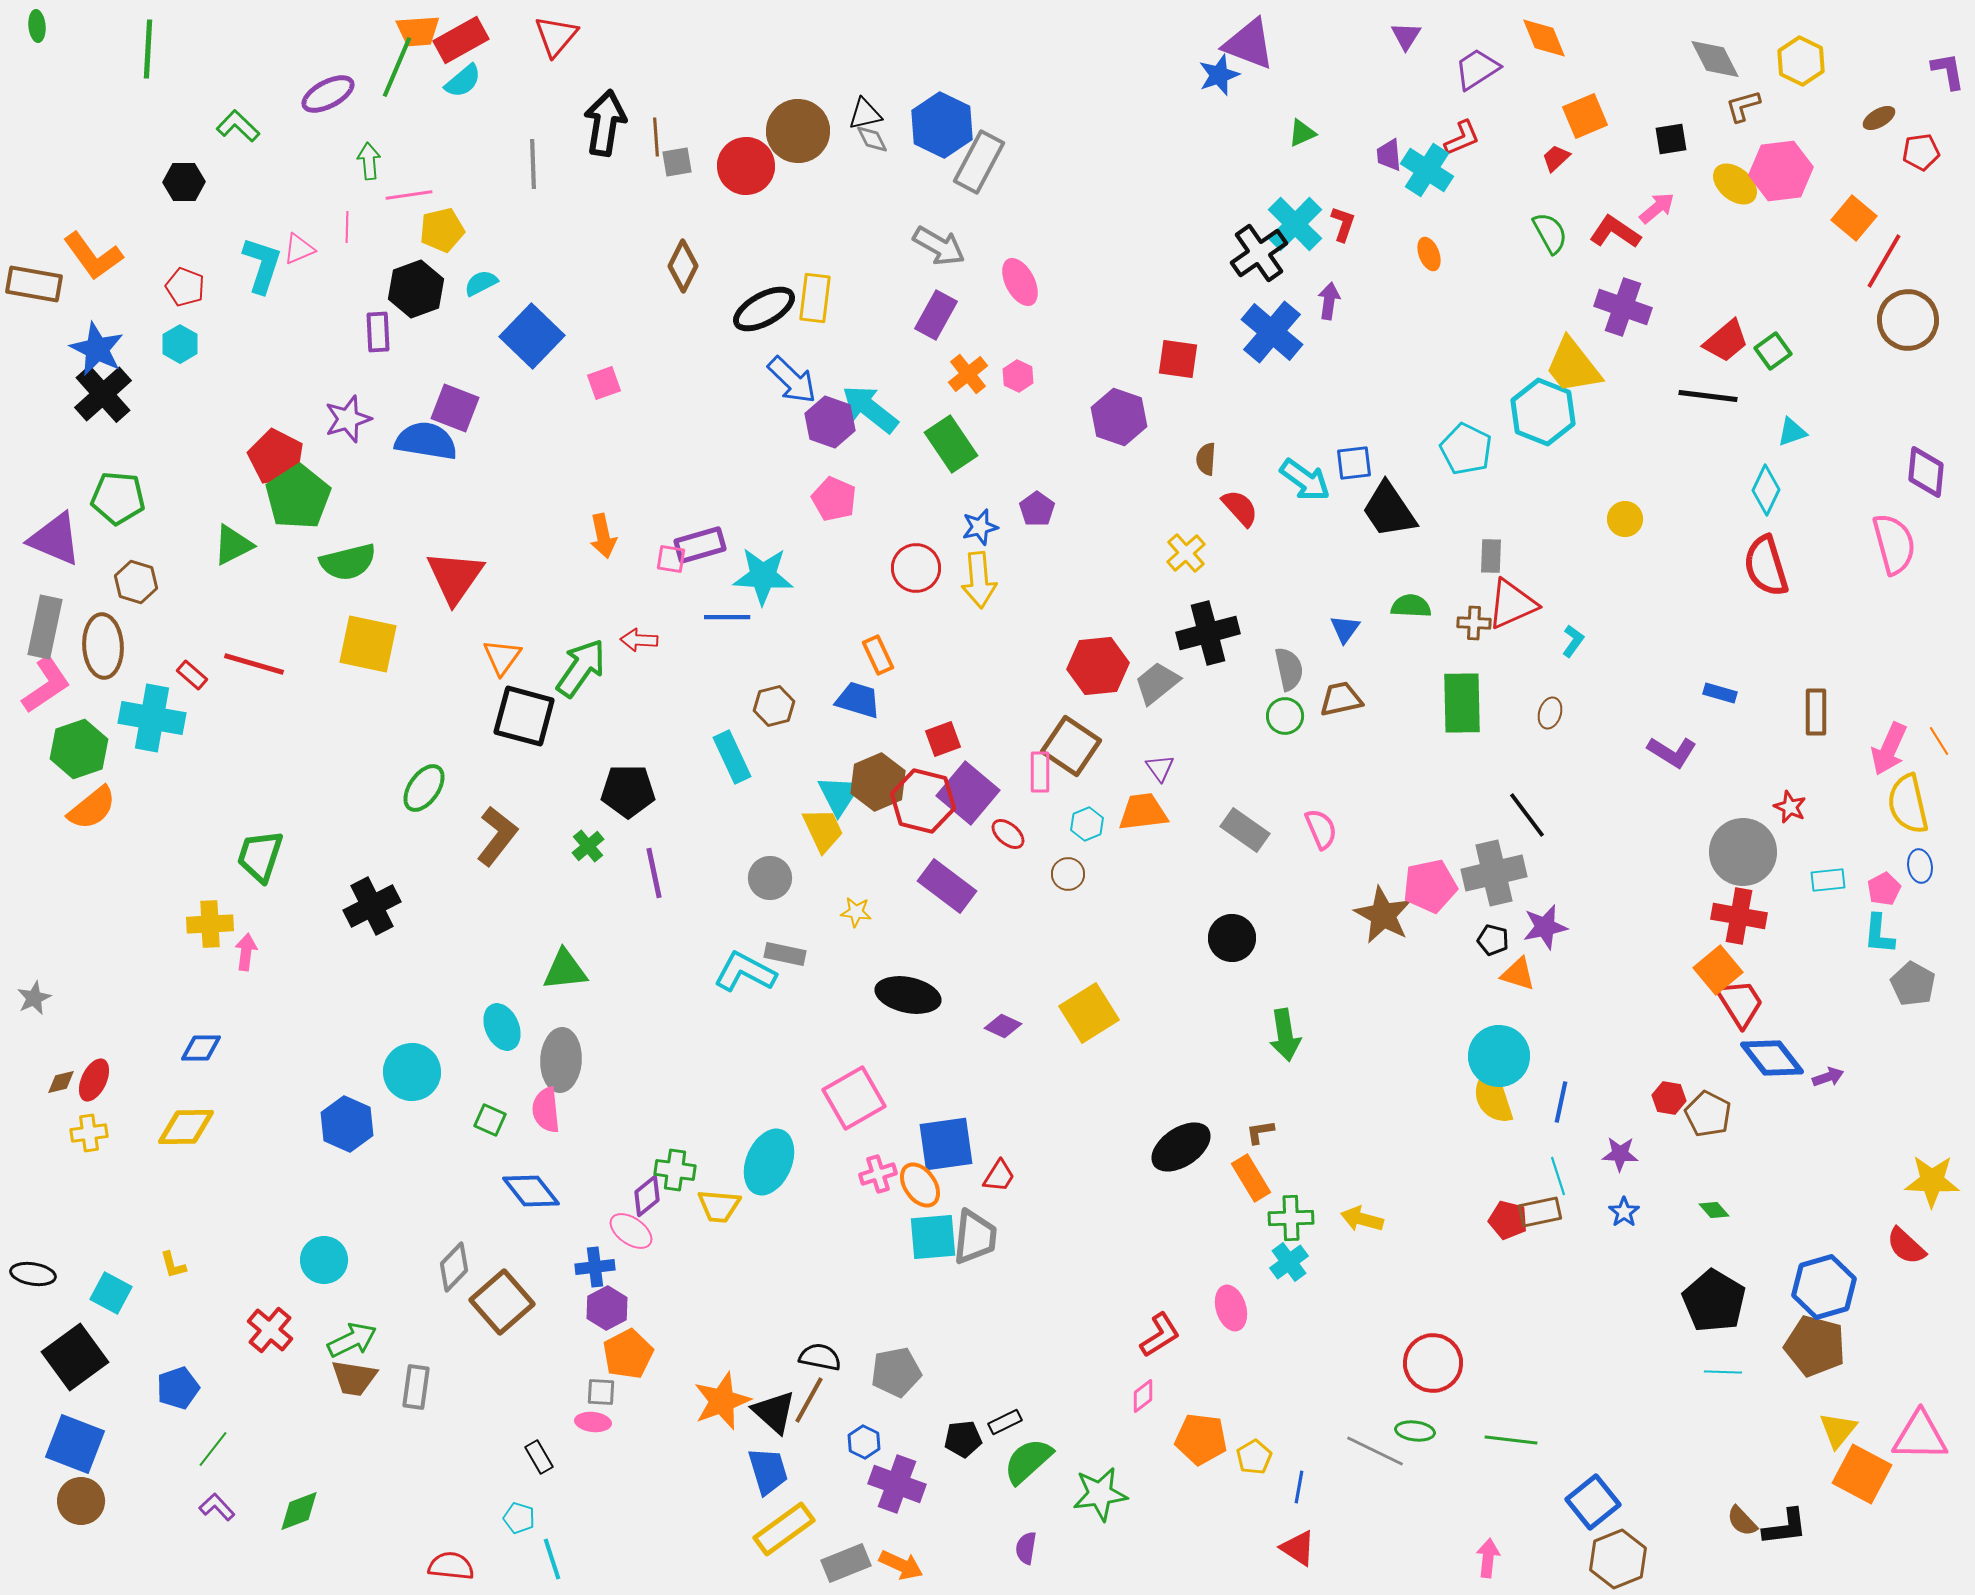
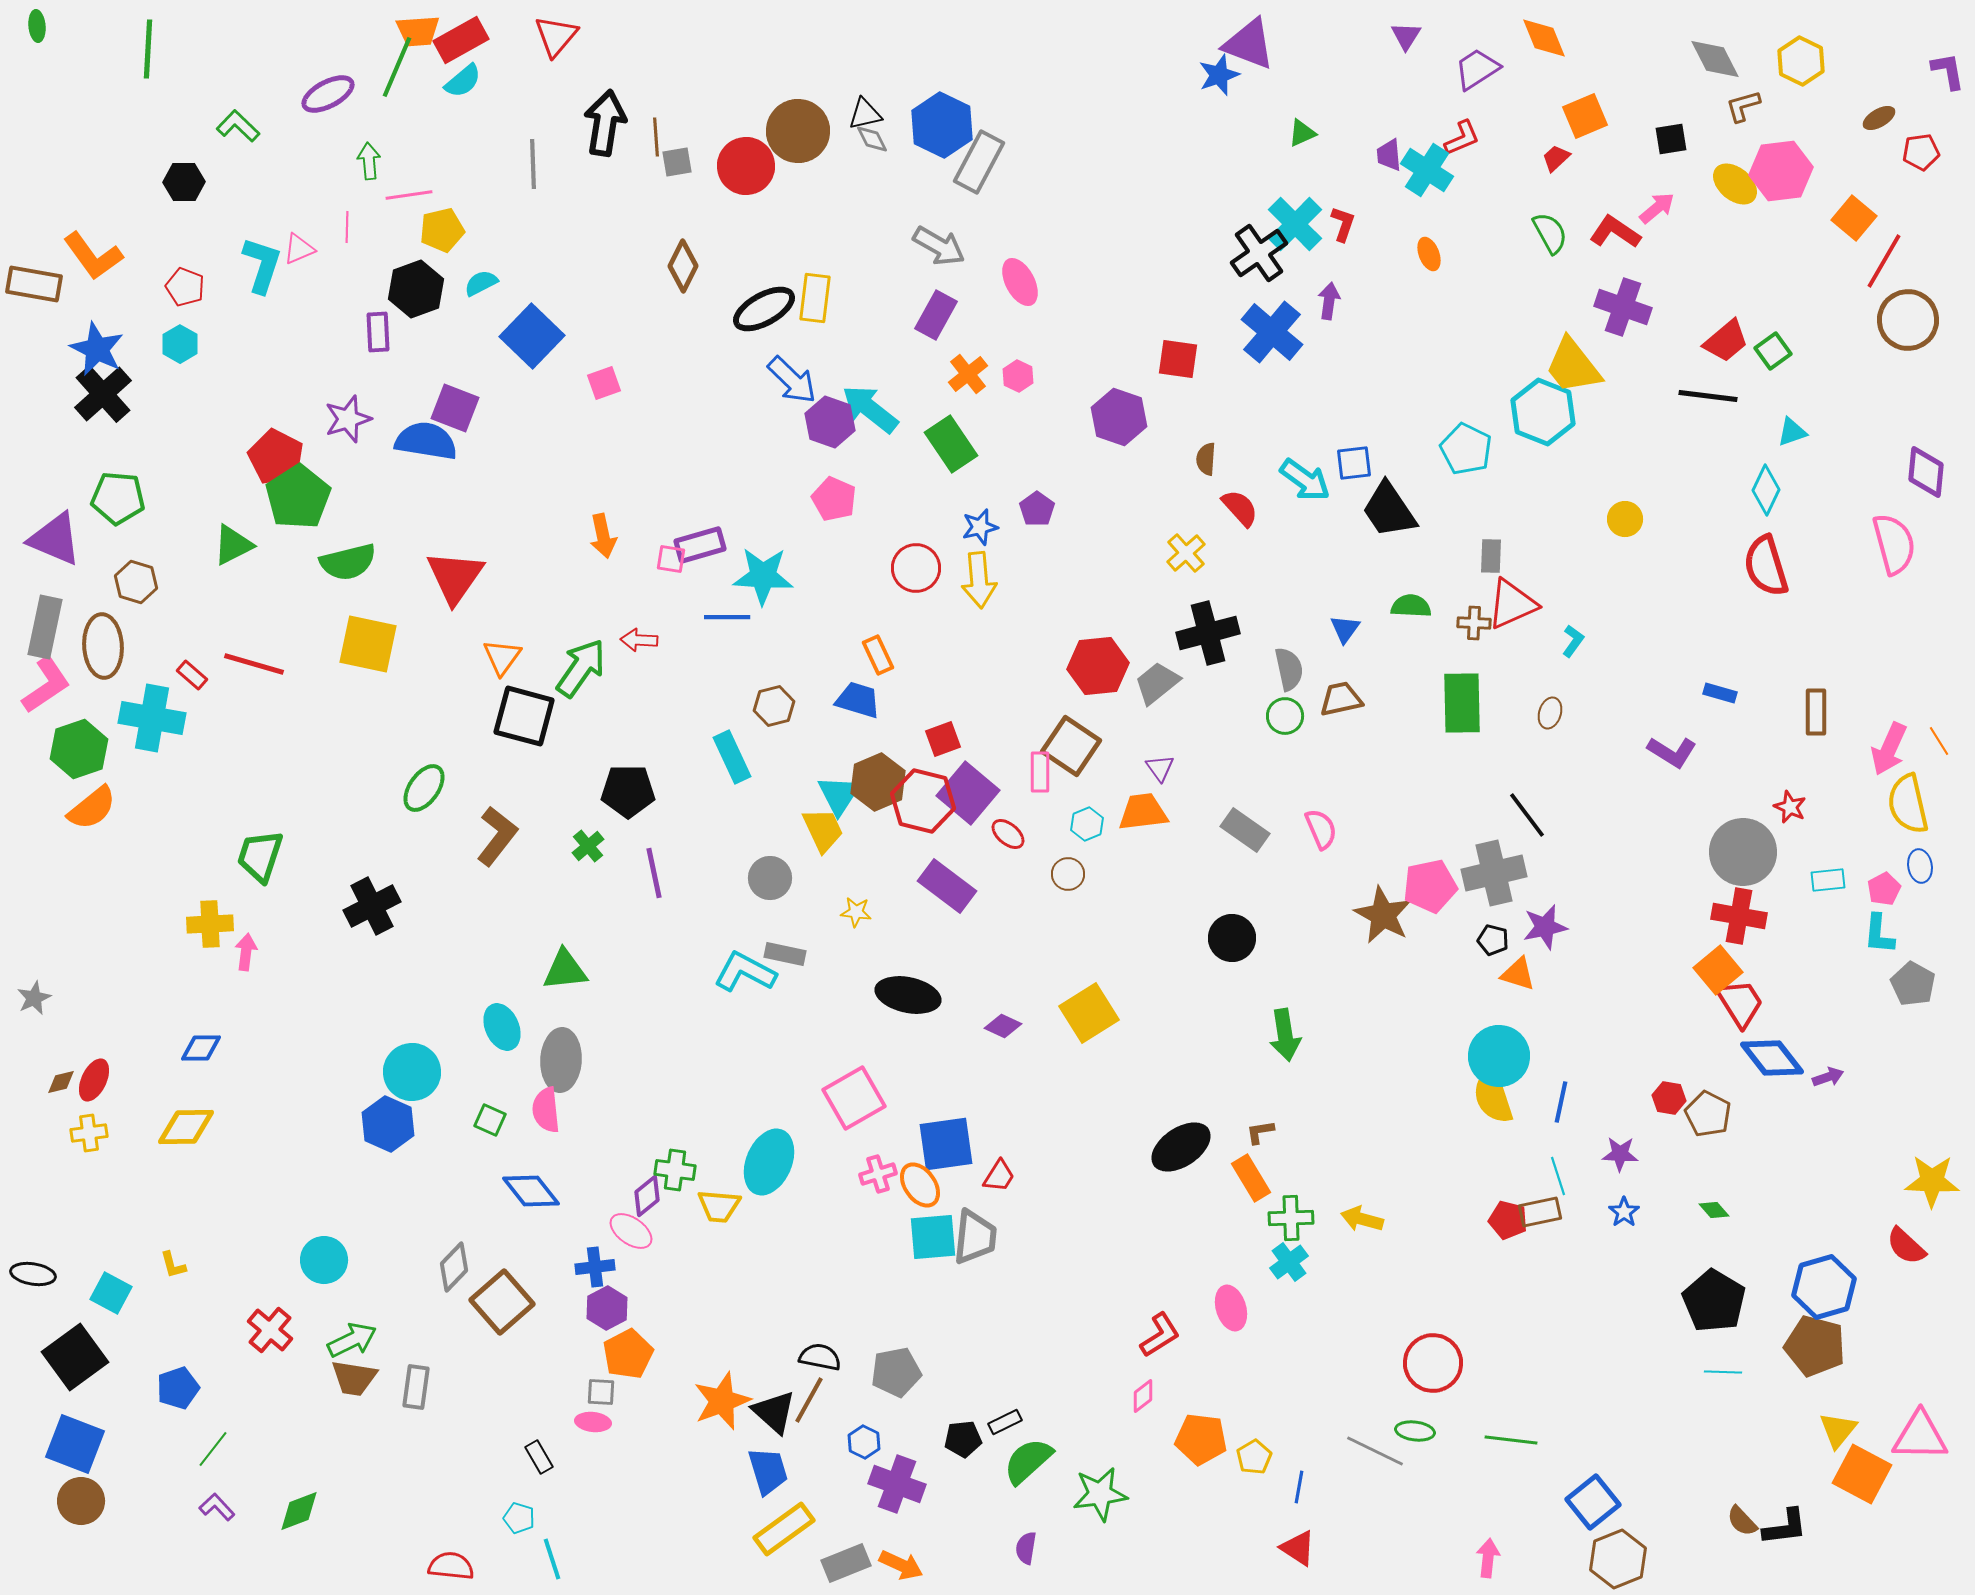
blue hexagon at (347, 1124): moved 41 px right
